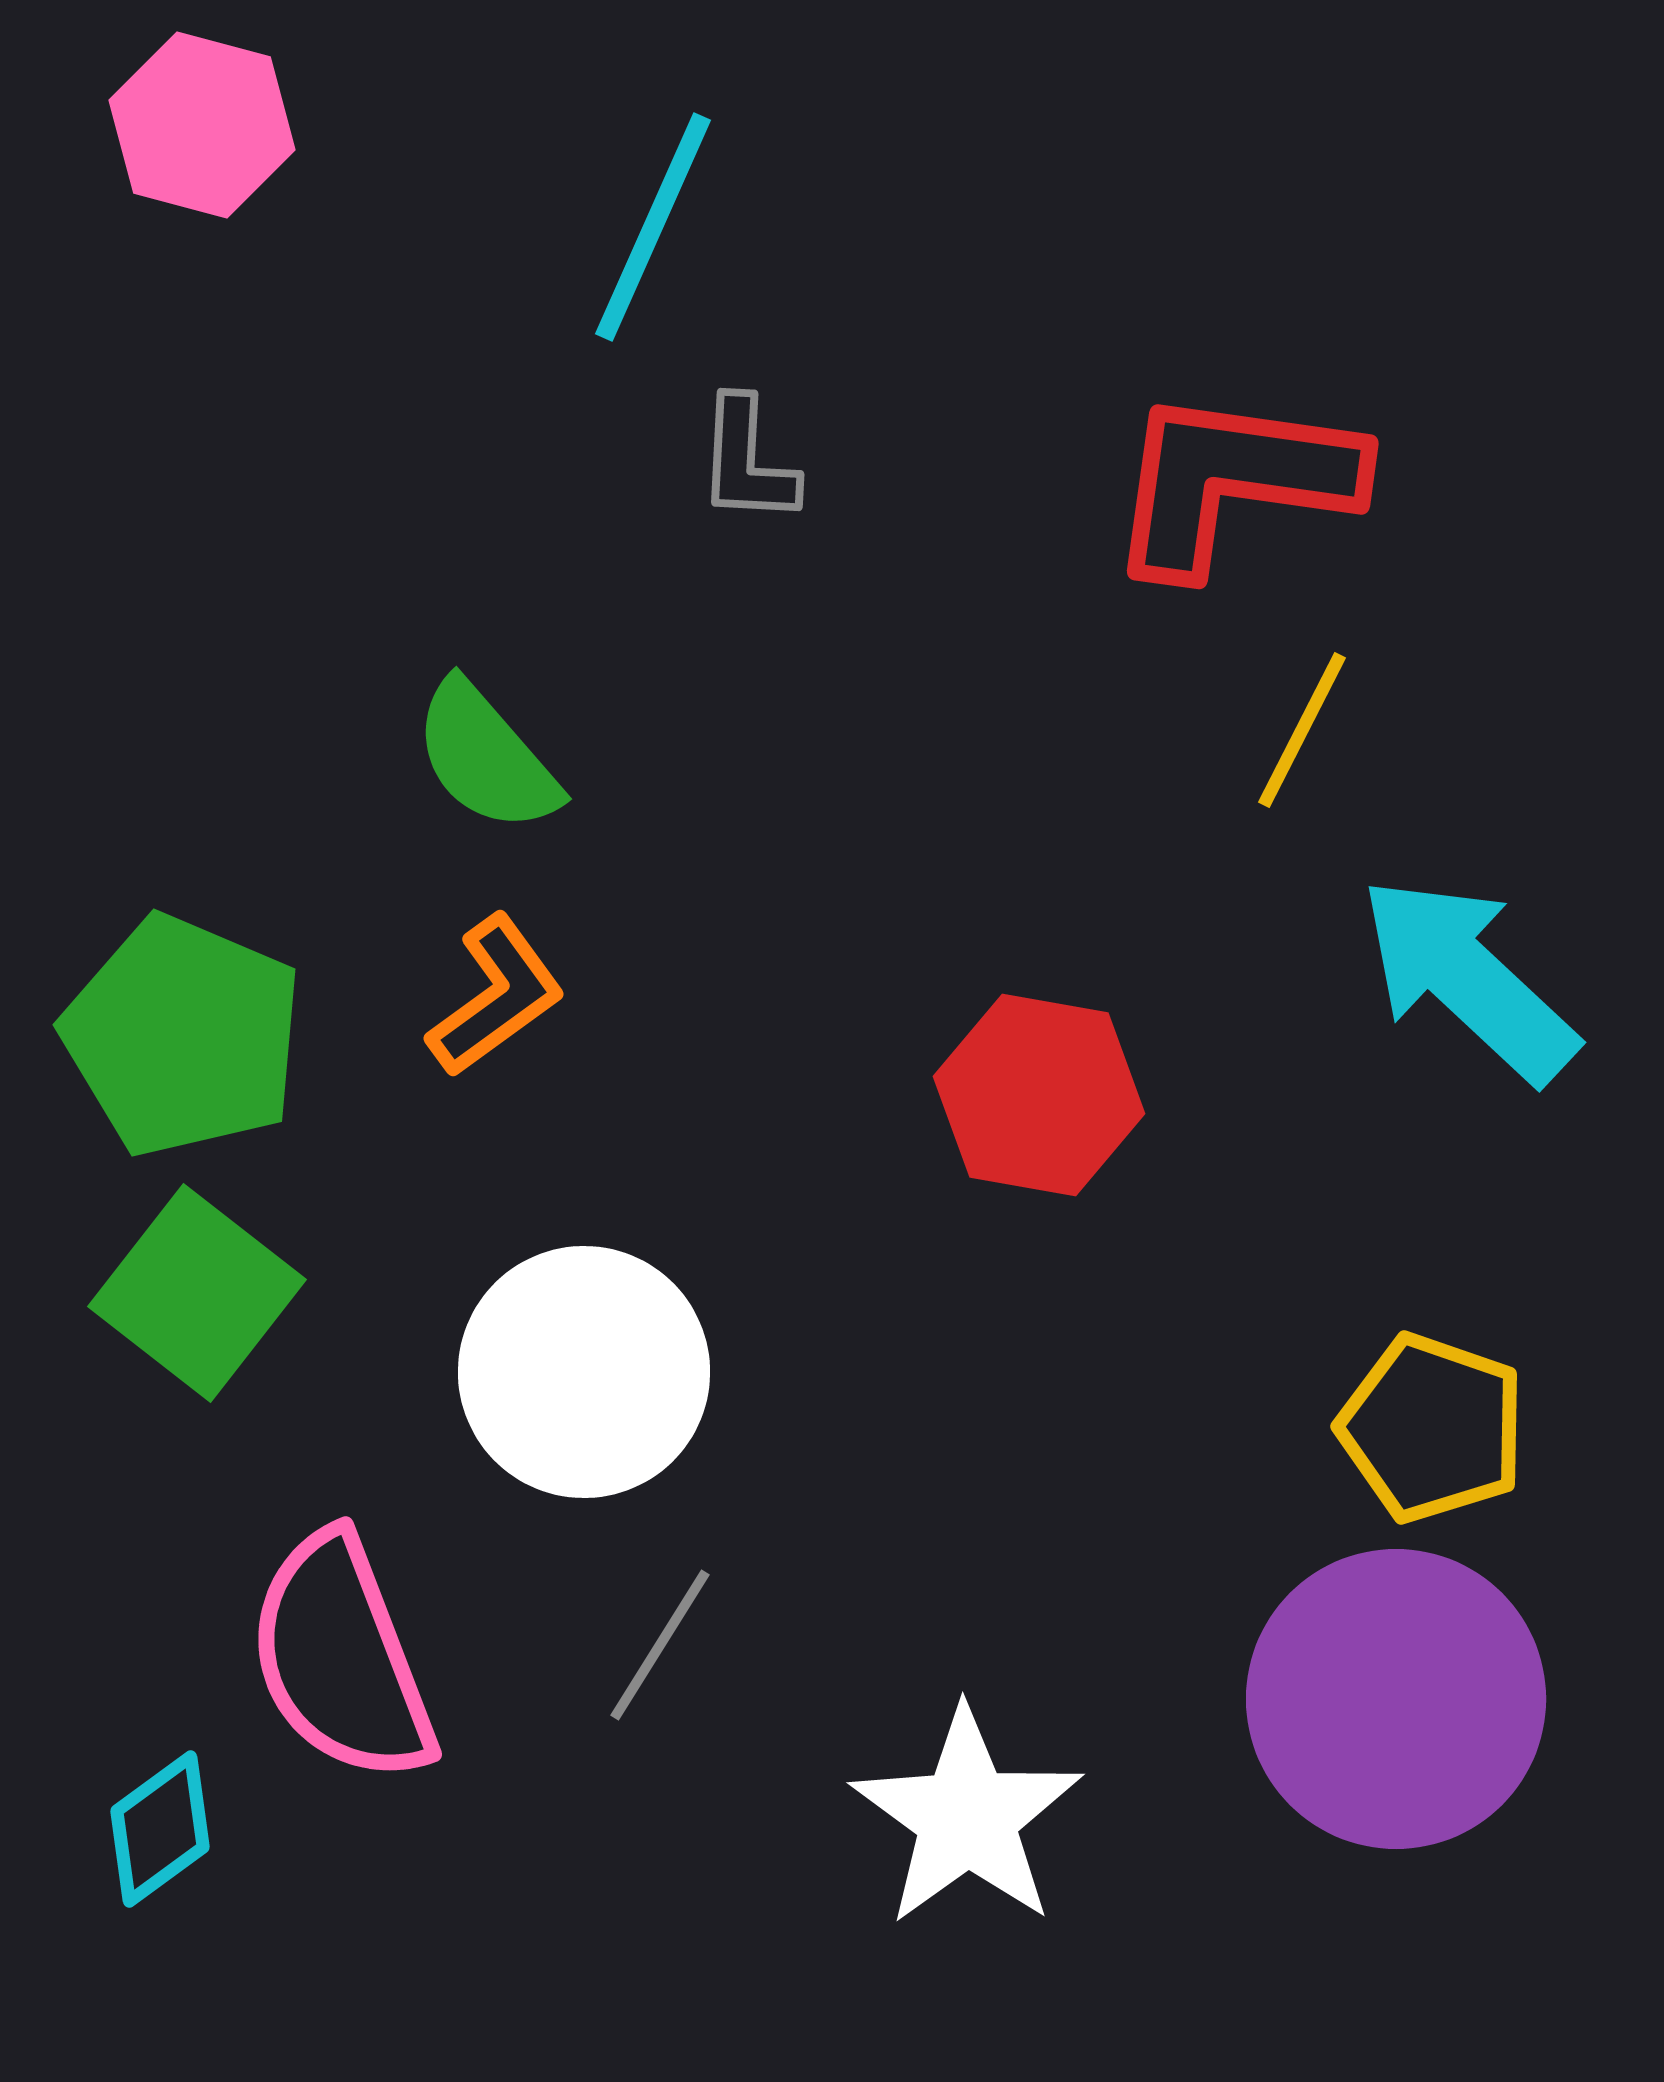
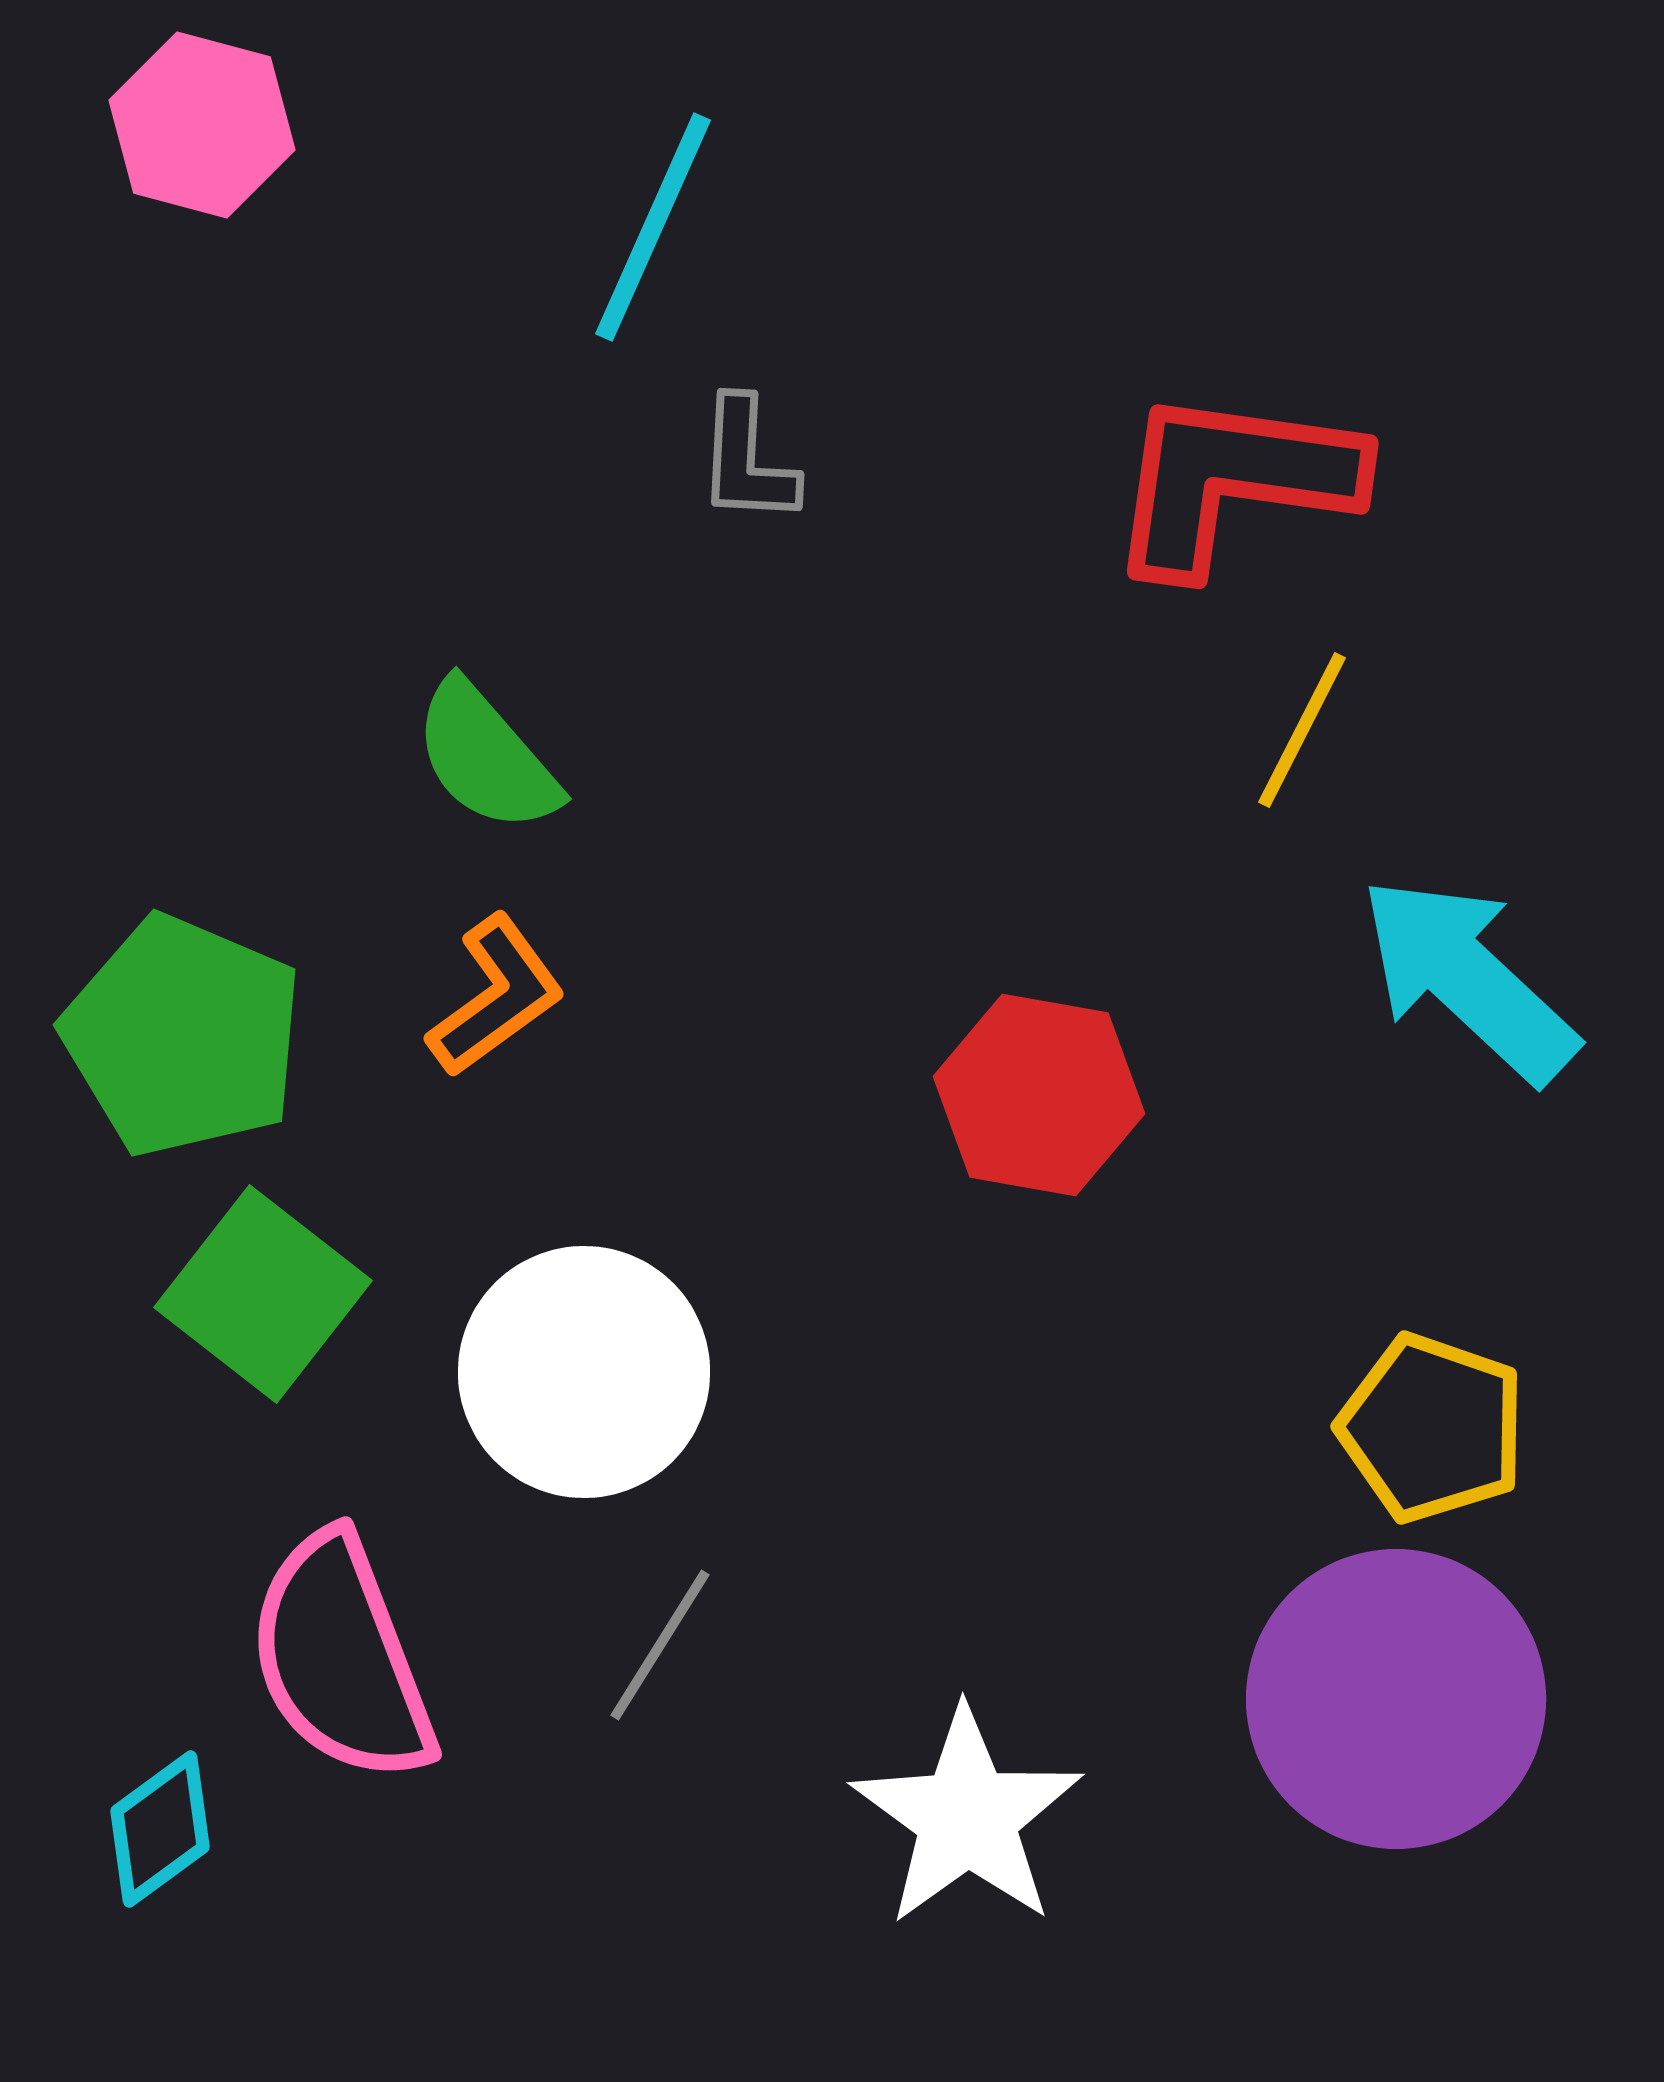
green square: moved 66 px right, 1 px down
